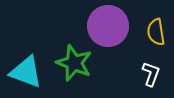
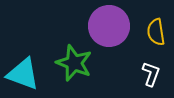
purple circle: moved 1 px right
cyan triangle: moved 3 px left, 2 px down
